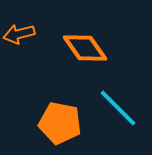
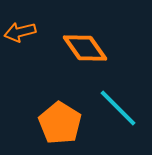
orange arrow: moved 1 px right, 2 px up
orange pentagon: rotated 21 degrees clockwise
